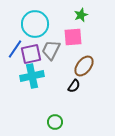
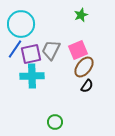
cyan circle: moved 14 px left
pink square: moved 5 px right, 13 px down; rotated 18 degrees counterclockwise
brown ellipse: moved 1 px down
cyan cross: rotated 10 degrees clockwise
black semicircle: moved 13 px right
